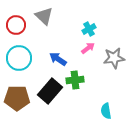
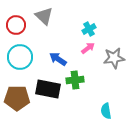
cyan circle: moved 1 px right, 1 px up
black rectangle: moved 2 px left, 2 px up; rotated 60 degrees clockwise
